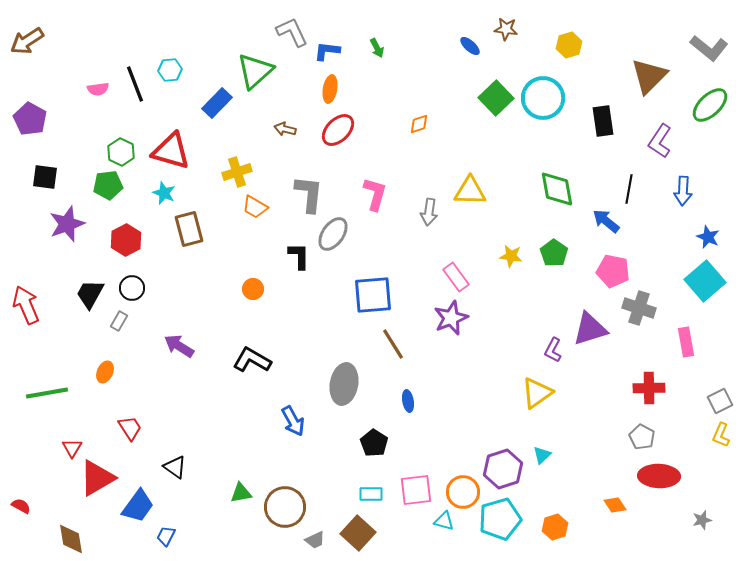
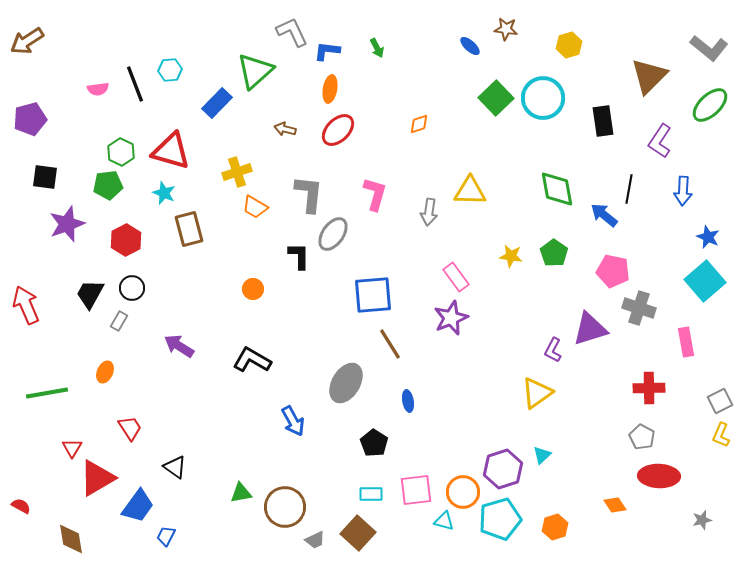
purple pentagon at (30, 119): rotated 28 degrees clockwise
blue arrow at (606, 221): moved 2 px left, 6 px up
brown line at (393, 344): moved 3 px left
gray ellipse at (344, 384): moved 2 px right, 1 px up; rotated 21 degrees clockwise
